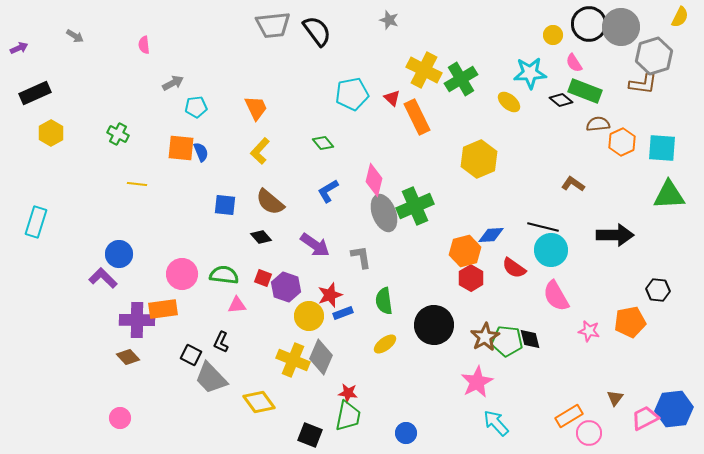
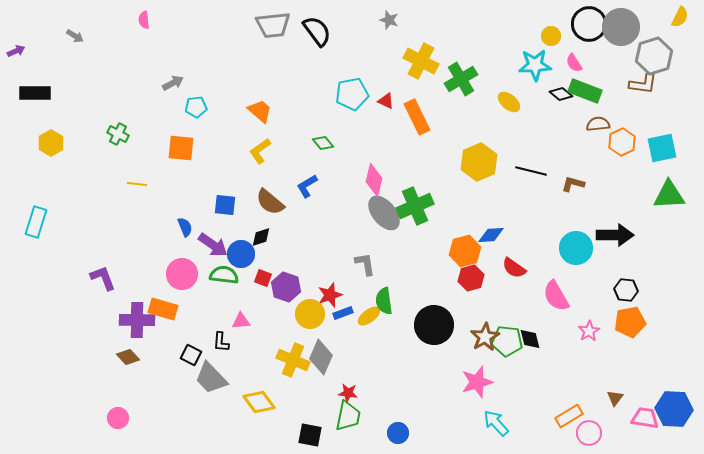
yellow circle at (553, 35): moved 2 px left, 1 px down
pink semicircle at (144, 45): moved 25 px up
purple arrow at (19, 48): moved 3 px left, 3 px down
yellow cross at (424, 70): moved 3 px left, 9 px up
cyan star at (530, 73): moved 5 px right, 8 px up
black rectangle at (35, 93): rotated 24 degrees clockwise
red triangle at (392, 98): moved 6 px left, 3 px down; rotated 18 degrees counterclockwise
black diamond at (561, 100): moved 6 px up
orange trapezoid at (256, 108): moved 4 px right, 3 px down; rotated 24 degrees counterclockwise
yellow hexagon at (51, 133): moved 10 px down
cyan square at (662, 148): rotated 16 degrees counterclockwise
yellow L-shape at (260, 151): rotated 12 degrees clockwise
blue semicircle at (201, 152): moved 16 px left, 75 px down
yellow hexagon at (479, 159): moved 3 px down
brown L-shape at (573, 184): rotated 20 degrees counterclockwise
blue L-shape at (328, 191): moved 21 px left, 5 px up
gray ellipse at (384, 213): rotated 18 degrees counterclockwise
black line at (543, 227): moved 12 px left, 56 px up
black diamond at (261, 237): rotated 65 degrees counterclockwise
purple arrow at (315, 245): moved 102 px left
cyan circle at (551, 250): moved 25 px right, 2 px up
blue circle at (119, 254): moved 122 px right
gray L-shape at (361, 257): moved 4 px right, 7 px down
purple L-shape at (103, 278): rotated 24 degrees clockwise
red hexagon at (471, 278): rotated 15 degrees clockwise
black hexagon at (658, 290): moved 32 px left
pink triangle at (237, 305): moved 4 px right, 16 px down
orange rectangle at (163, 309): rotated 24 degrees clockwise
yellow circle at (309, 316): moved 1 px right, 2 px up
pink star at (589, 331): rotated 30 degrees clockwise
black L-shape at (221, 342): rotated 20 degrees counterclockwise
yellow ellipse at (385, 344): moved 16 px left, 28 px up
pink star at (477, 382): rotated 12 degrees clockwise
blue hexagon at (674, 409): rotated 9 degrees clockwise
pink circle at (120, 418): moved 2 px left
pink trapezoid at (645, 418): rotated 36 degrees clockwise
blue circle at (406, 433): moved 8 px left
black square at (310, 435): rotated 10 degrees counterclockwise
